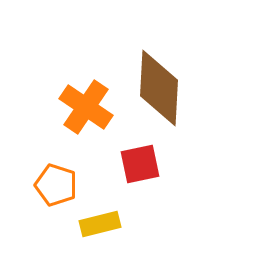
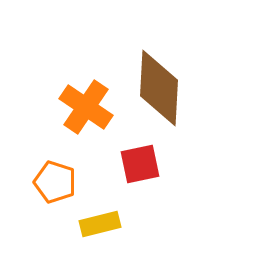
orange pentagon: moved 1 px left, 3 px up
